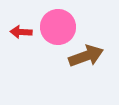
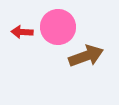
red arrow: moved 1 px right
